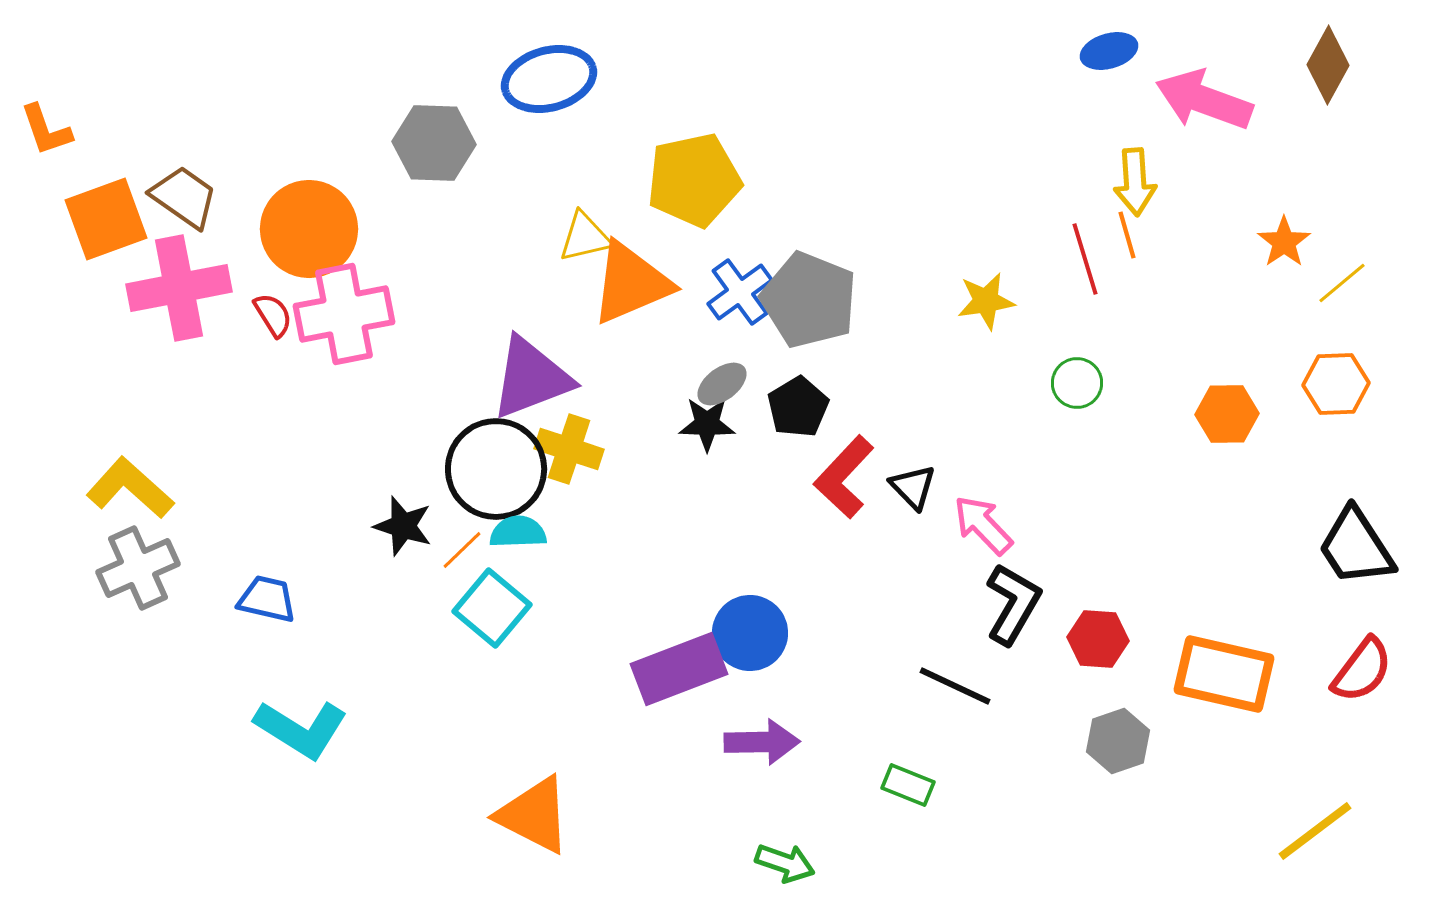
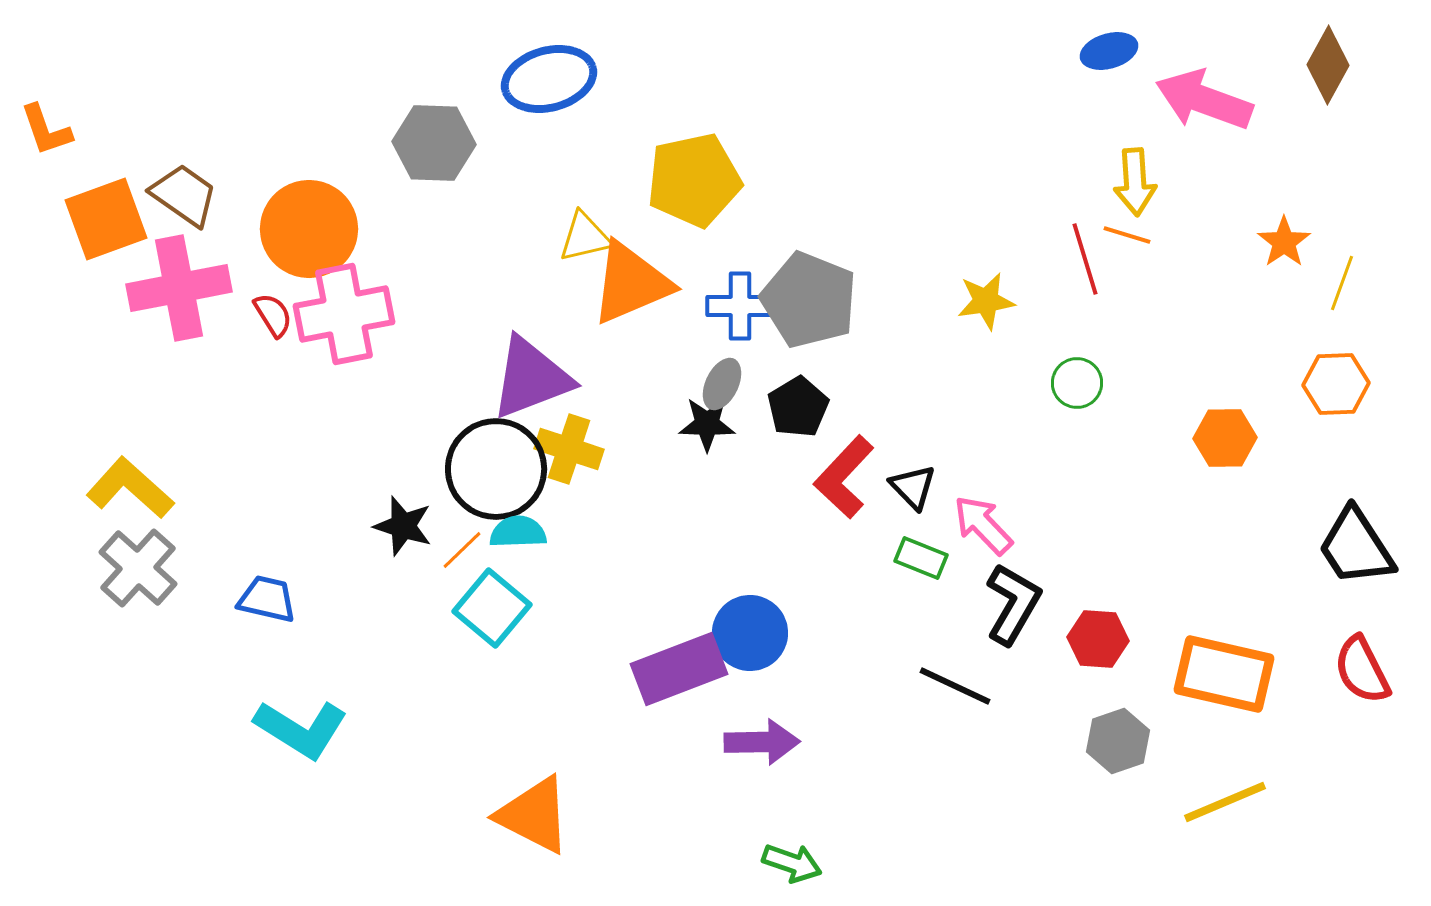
brown trapezoid at (184, 197): moved 2 px up
orange line at (1127, 235): rotated 57 degrees counterclockwise
yellow line at (1342, 283): rotated 30 degrees counterclockwise
blue cross at (740, 292): moved 14 px down; rotated 36 degrees clockwise
gray ellipse at (722, 384): rotated 27 degrees counterclockwise
orange hexagon at (1227, 414): moved 2 px left, 24 px down
gray cross at (138, 568): rotated 24 degrees counterclockwise
red semicircle at (1362, 670): rotated 116 degrees clockwise
green rectangle at (908, 785): moved 13 px right, 227 px up
yellow line at (1315, 831): moved 90 px left, 29 px up; rotated 14 degrees clockwise
green arrow at (785, 863): moved 7 px right
